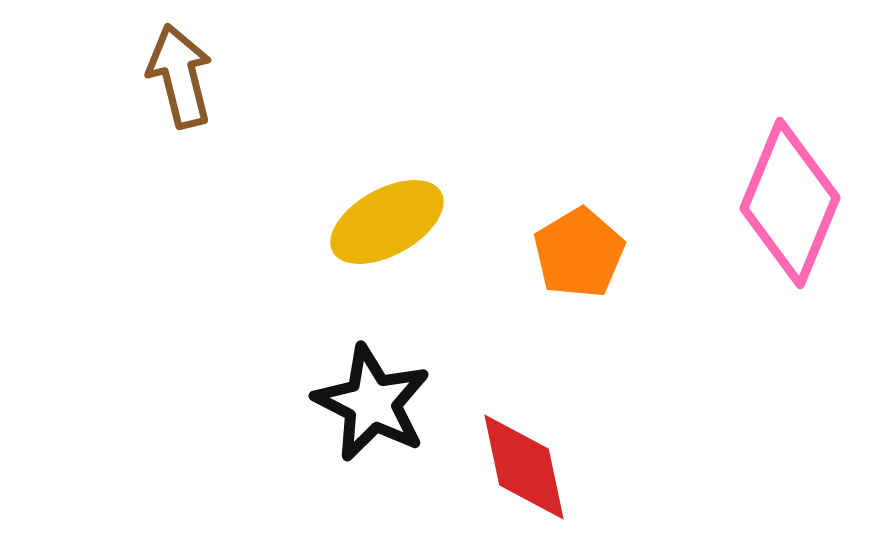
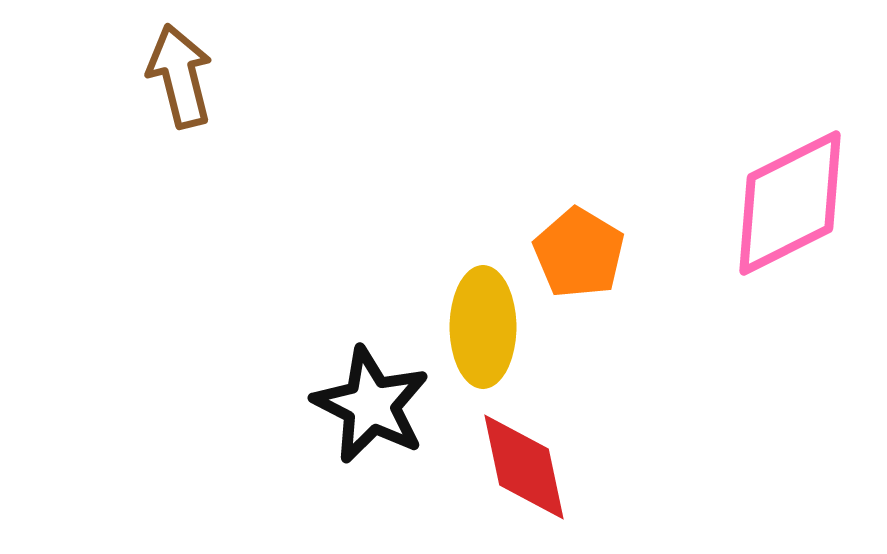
pink diamond: rotated 41 degrees clockwise
yellow ellipse: moved 96 px right, 105 px down; rotated 61 degrees counterclockwise
orange pentagon: rotated 10 degrees counterclockwise
black star: moved 1 px left, 2 px down
